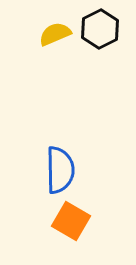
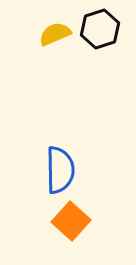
black hexagon: rotated 9 degrees clockwise
orange square: rotated 12 degrees clockwise
